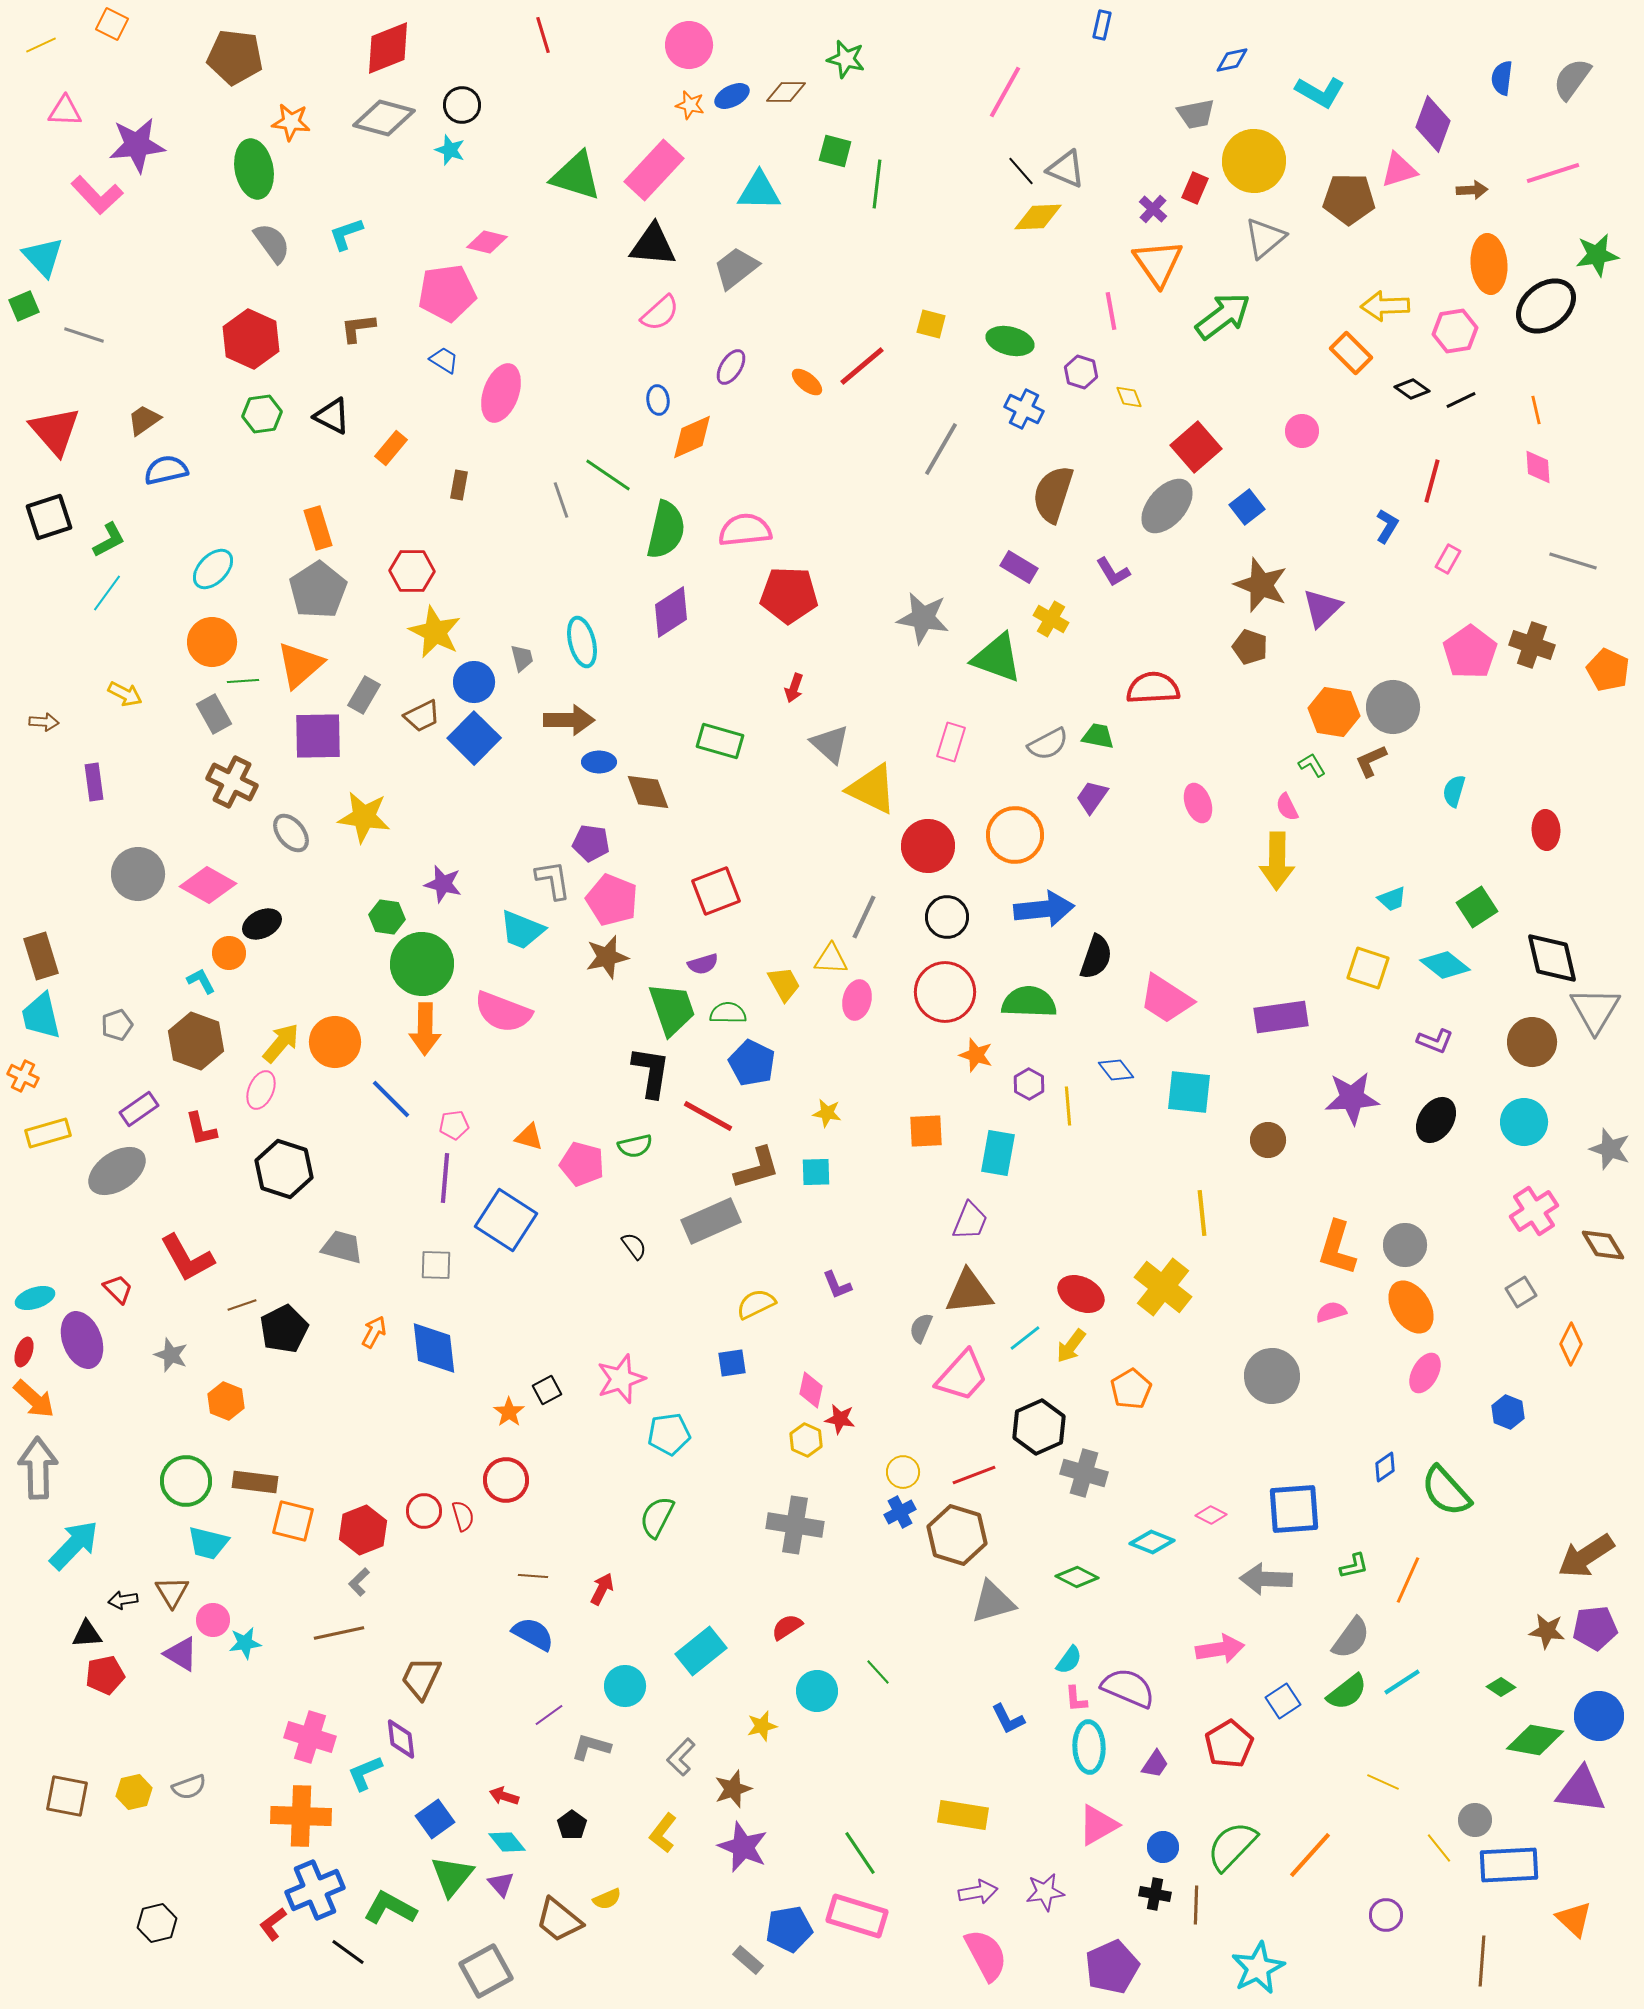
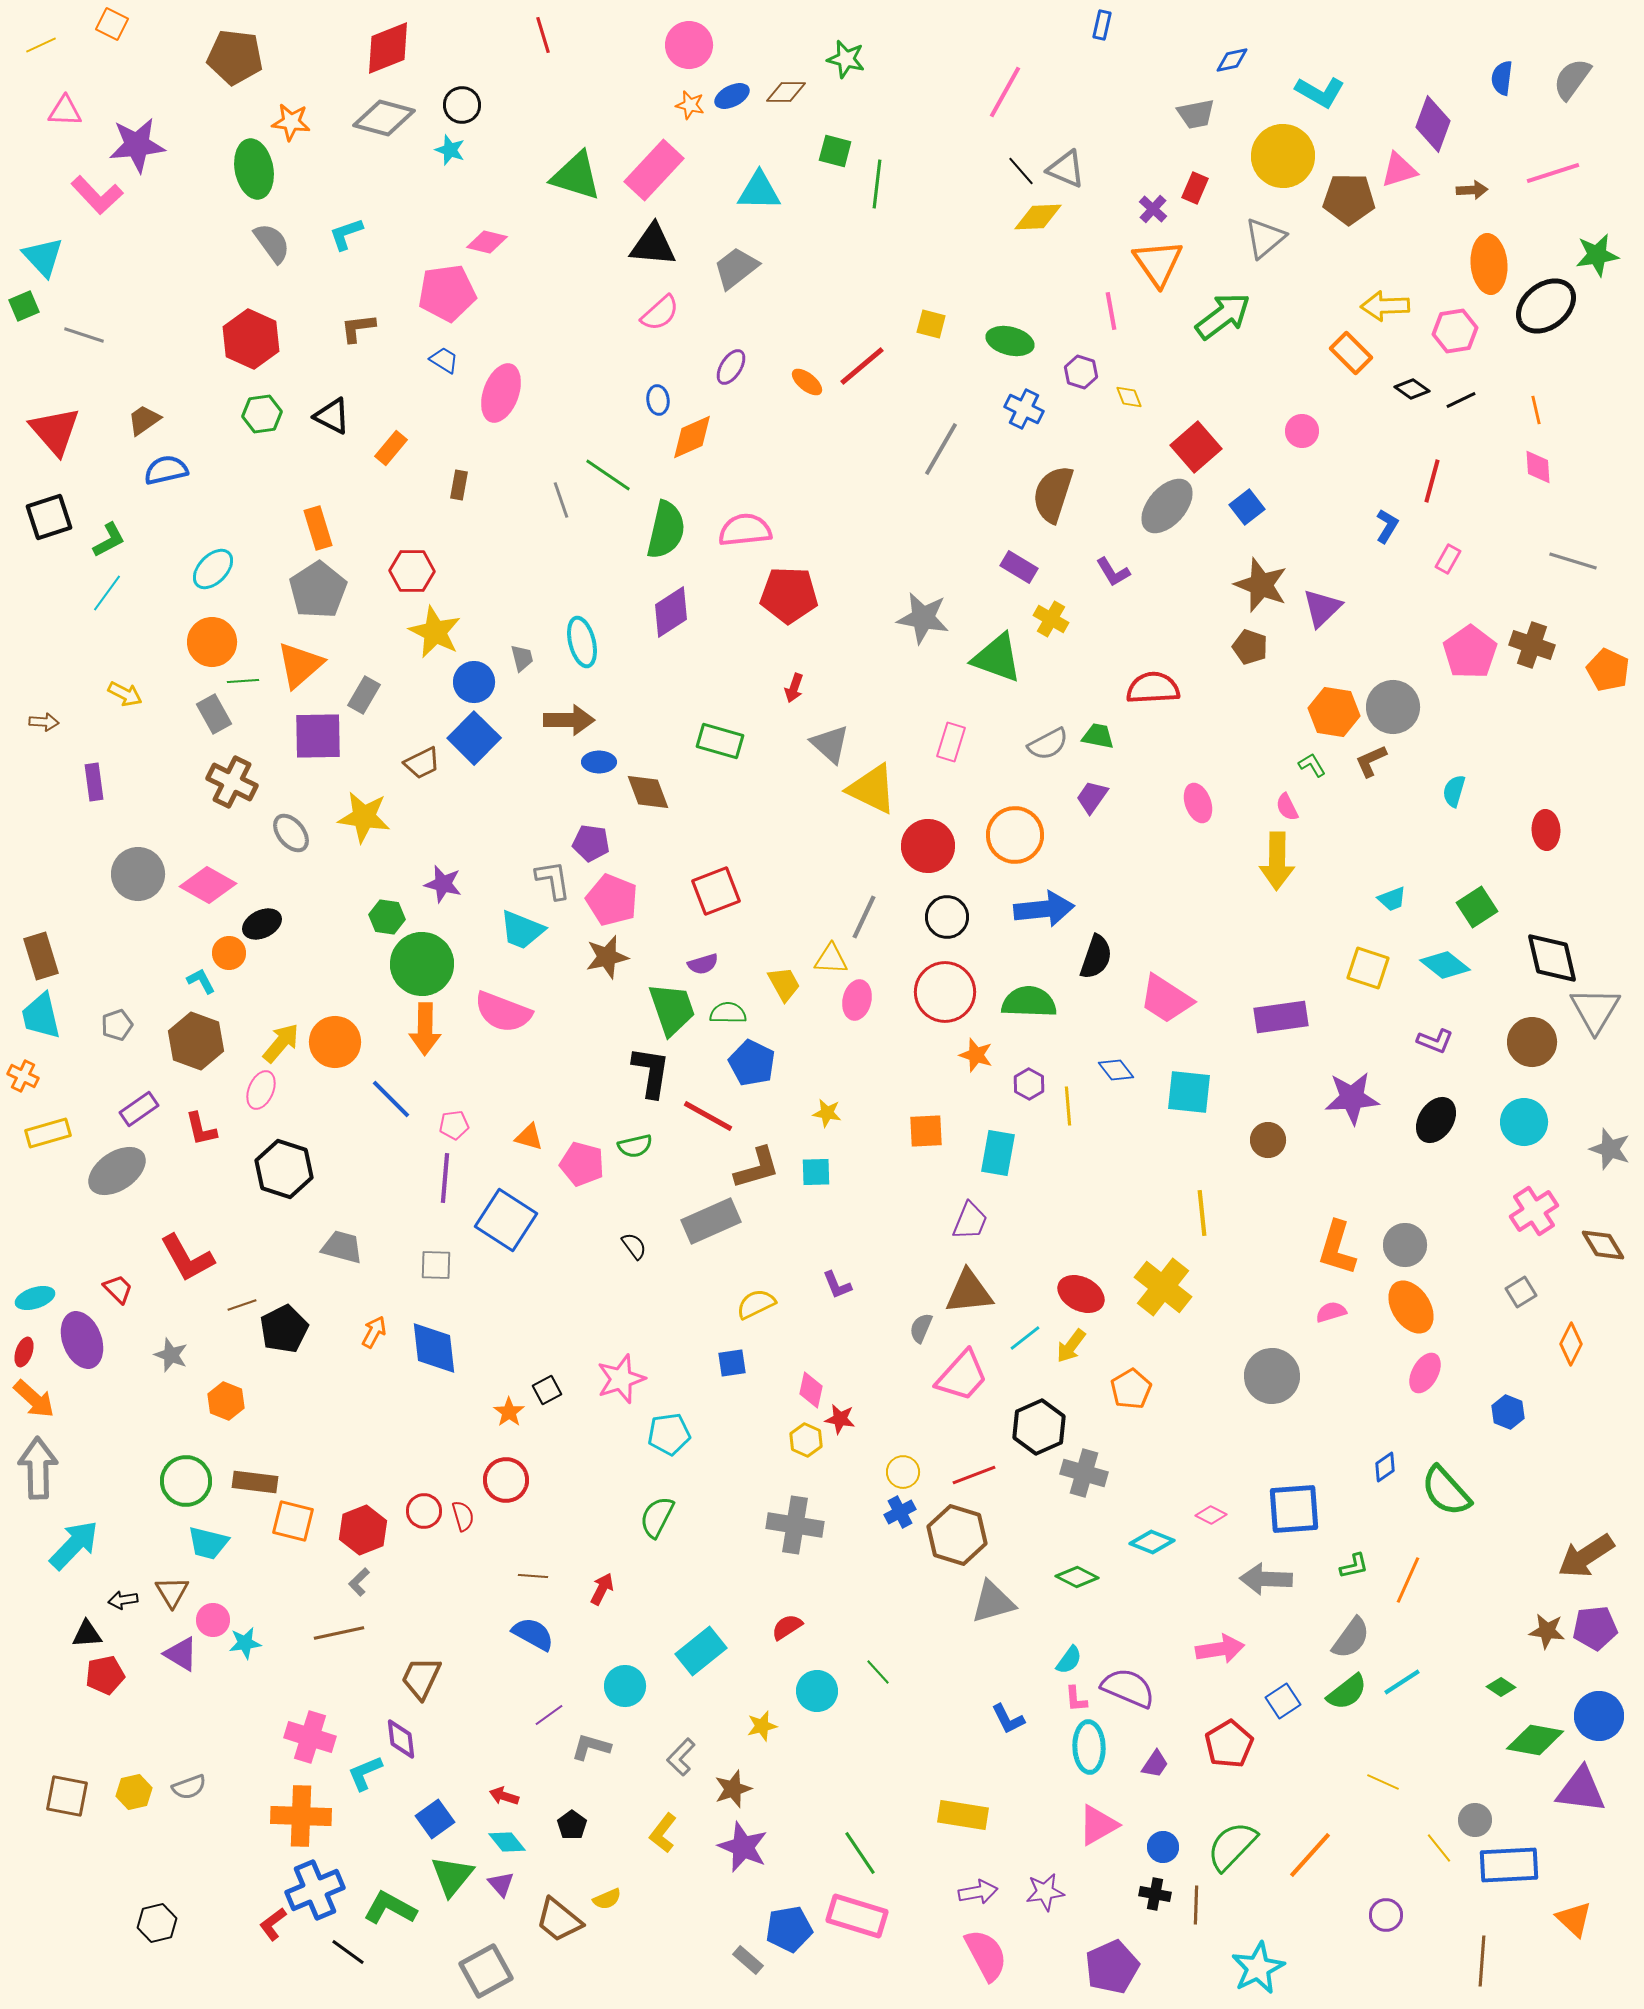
yellow circle at (1254, 161): moved 29 px right, 5 px up
brown trapezoid at (422, 716): moved 47 px down
